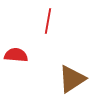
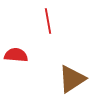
red line: rotated 20 degrees counterclockwise
